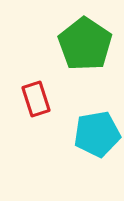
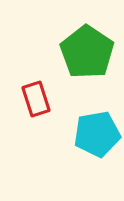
green pentagon: moved 2 px right, 8 px down
